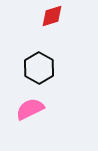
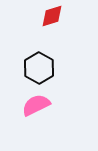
pink semicircle: moved 6 px right, 4 px up
